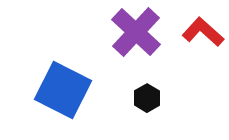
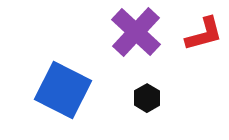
red L-shape: moved 1 px right, 2 px down; rotated 123 degrees clockwise
